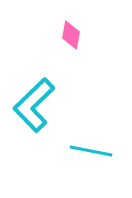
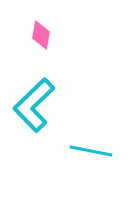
pink diamond: moved 30 px left
